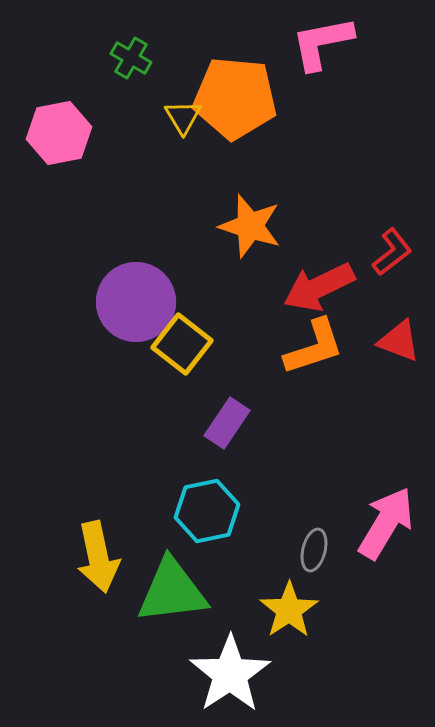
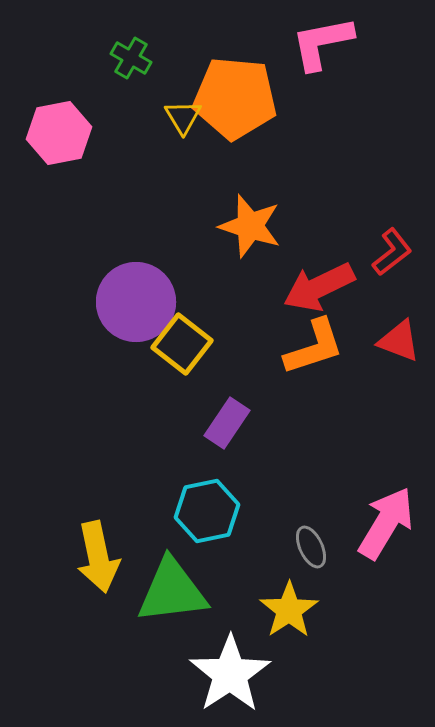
gray ellipse: moved 3 px left, 3 px up; rotated 39 degrees counterclockwise
